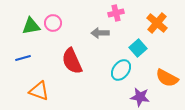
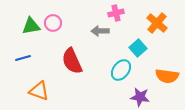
gray arrow: moved 2 px up
orange semicircle: moved 2 px up; rotated 20 degrees counterclockwise
